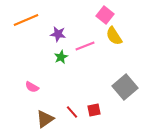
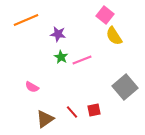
pink line: moved 3 px left, 14 px down
green star: rotated 16 degrees counterclockwise
